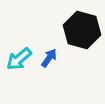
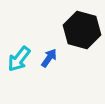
cyan arrow: rotated 12 degrees counterclockwise
